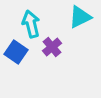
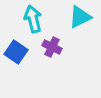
cyan arrow: moved 2 px right, 5 px up
purple cross: rotated 24 degrees counterclockwise
